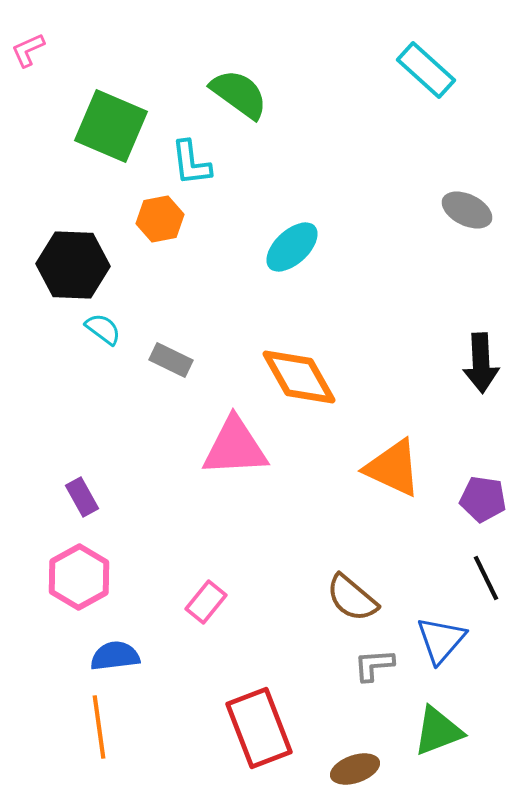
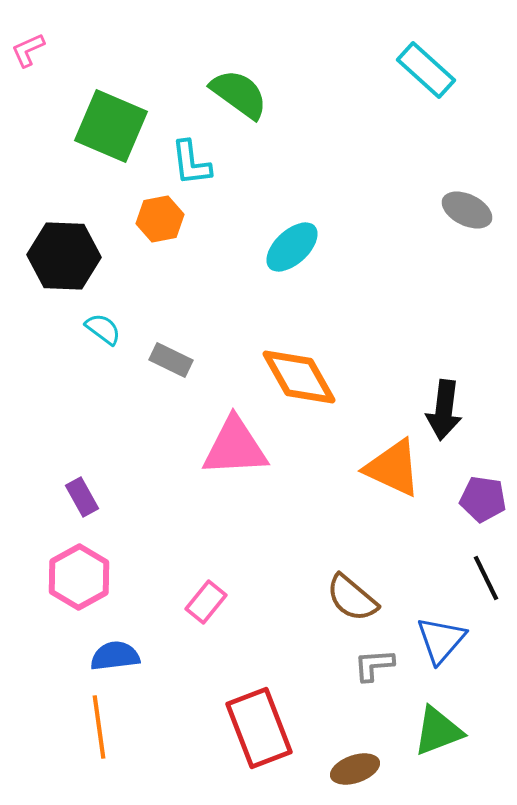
black hexagon: moved 9 px left, 9 px up
black arrow: moved 37 px left, 47 px down; rotated 10 degrees clockwise
